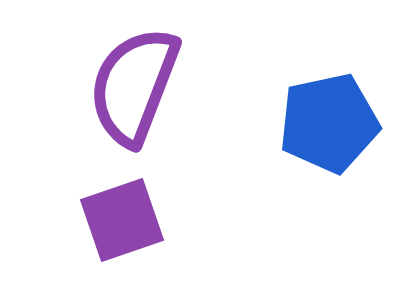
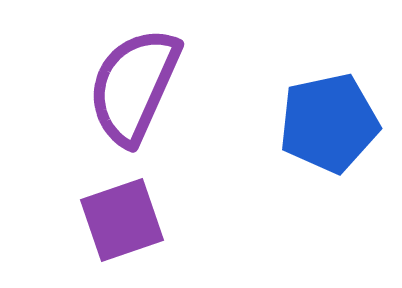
purple semicircle: rotated 3 degrees clockwise
